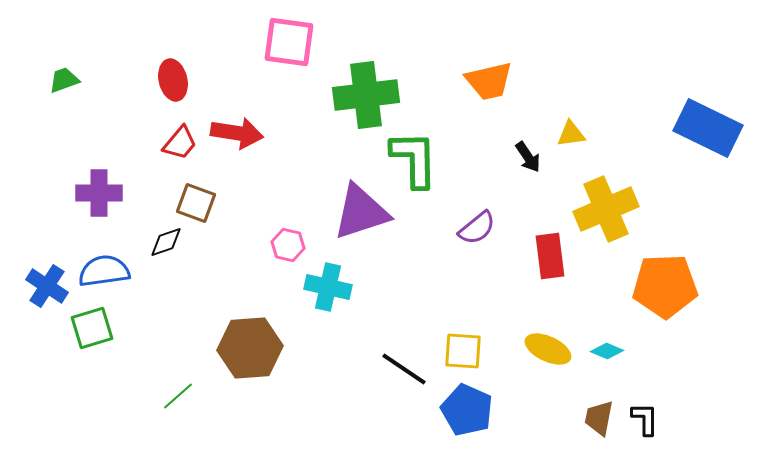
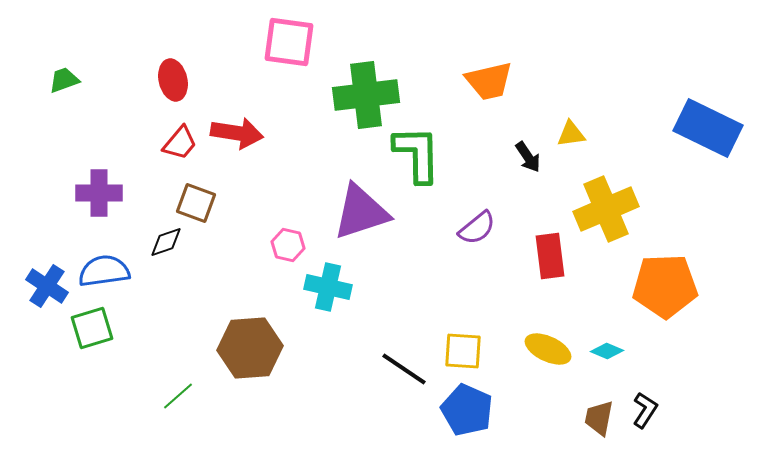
green L-shape: moved 3 px right, 5 px up
black L-shape: moved 9 px up; rotated 33 degrees clockwise
